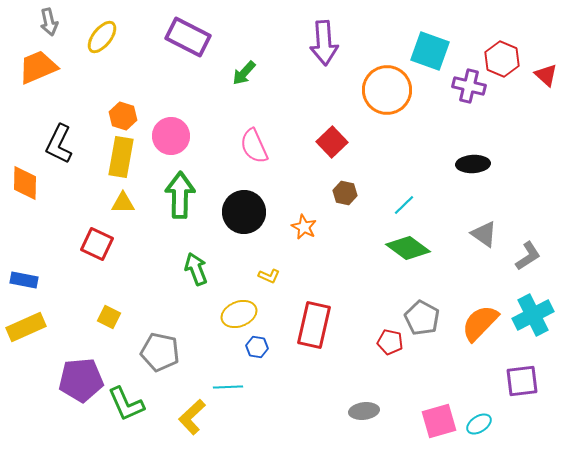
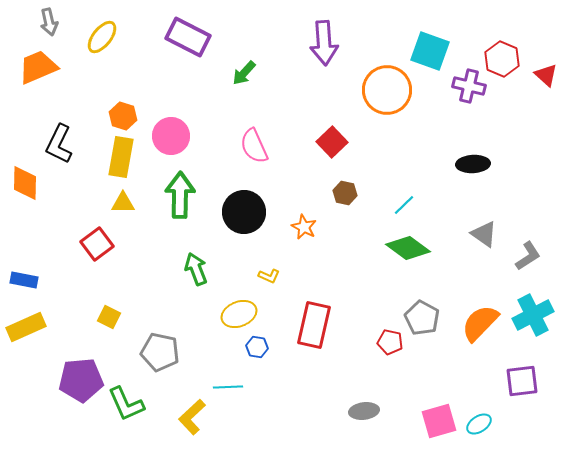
red square at (97, 244): rotated 28 degrees clockwise
